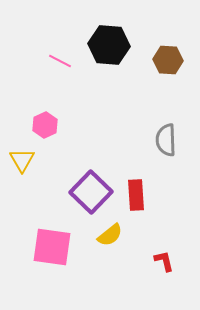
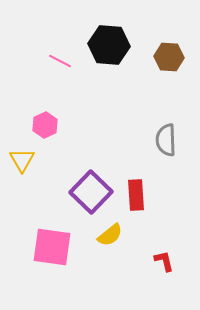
brown hexagon: moved 1 px right, 3 px up
